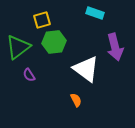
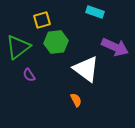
cyan rectangle: moved 1 px up
green hexagon: moved 2 px right
purple arrow: rotated 52 degrees counterclockwise
